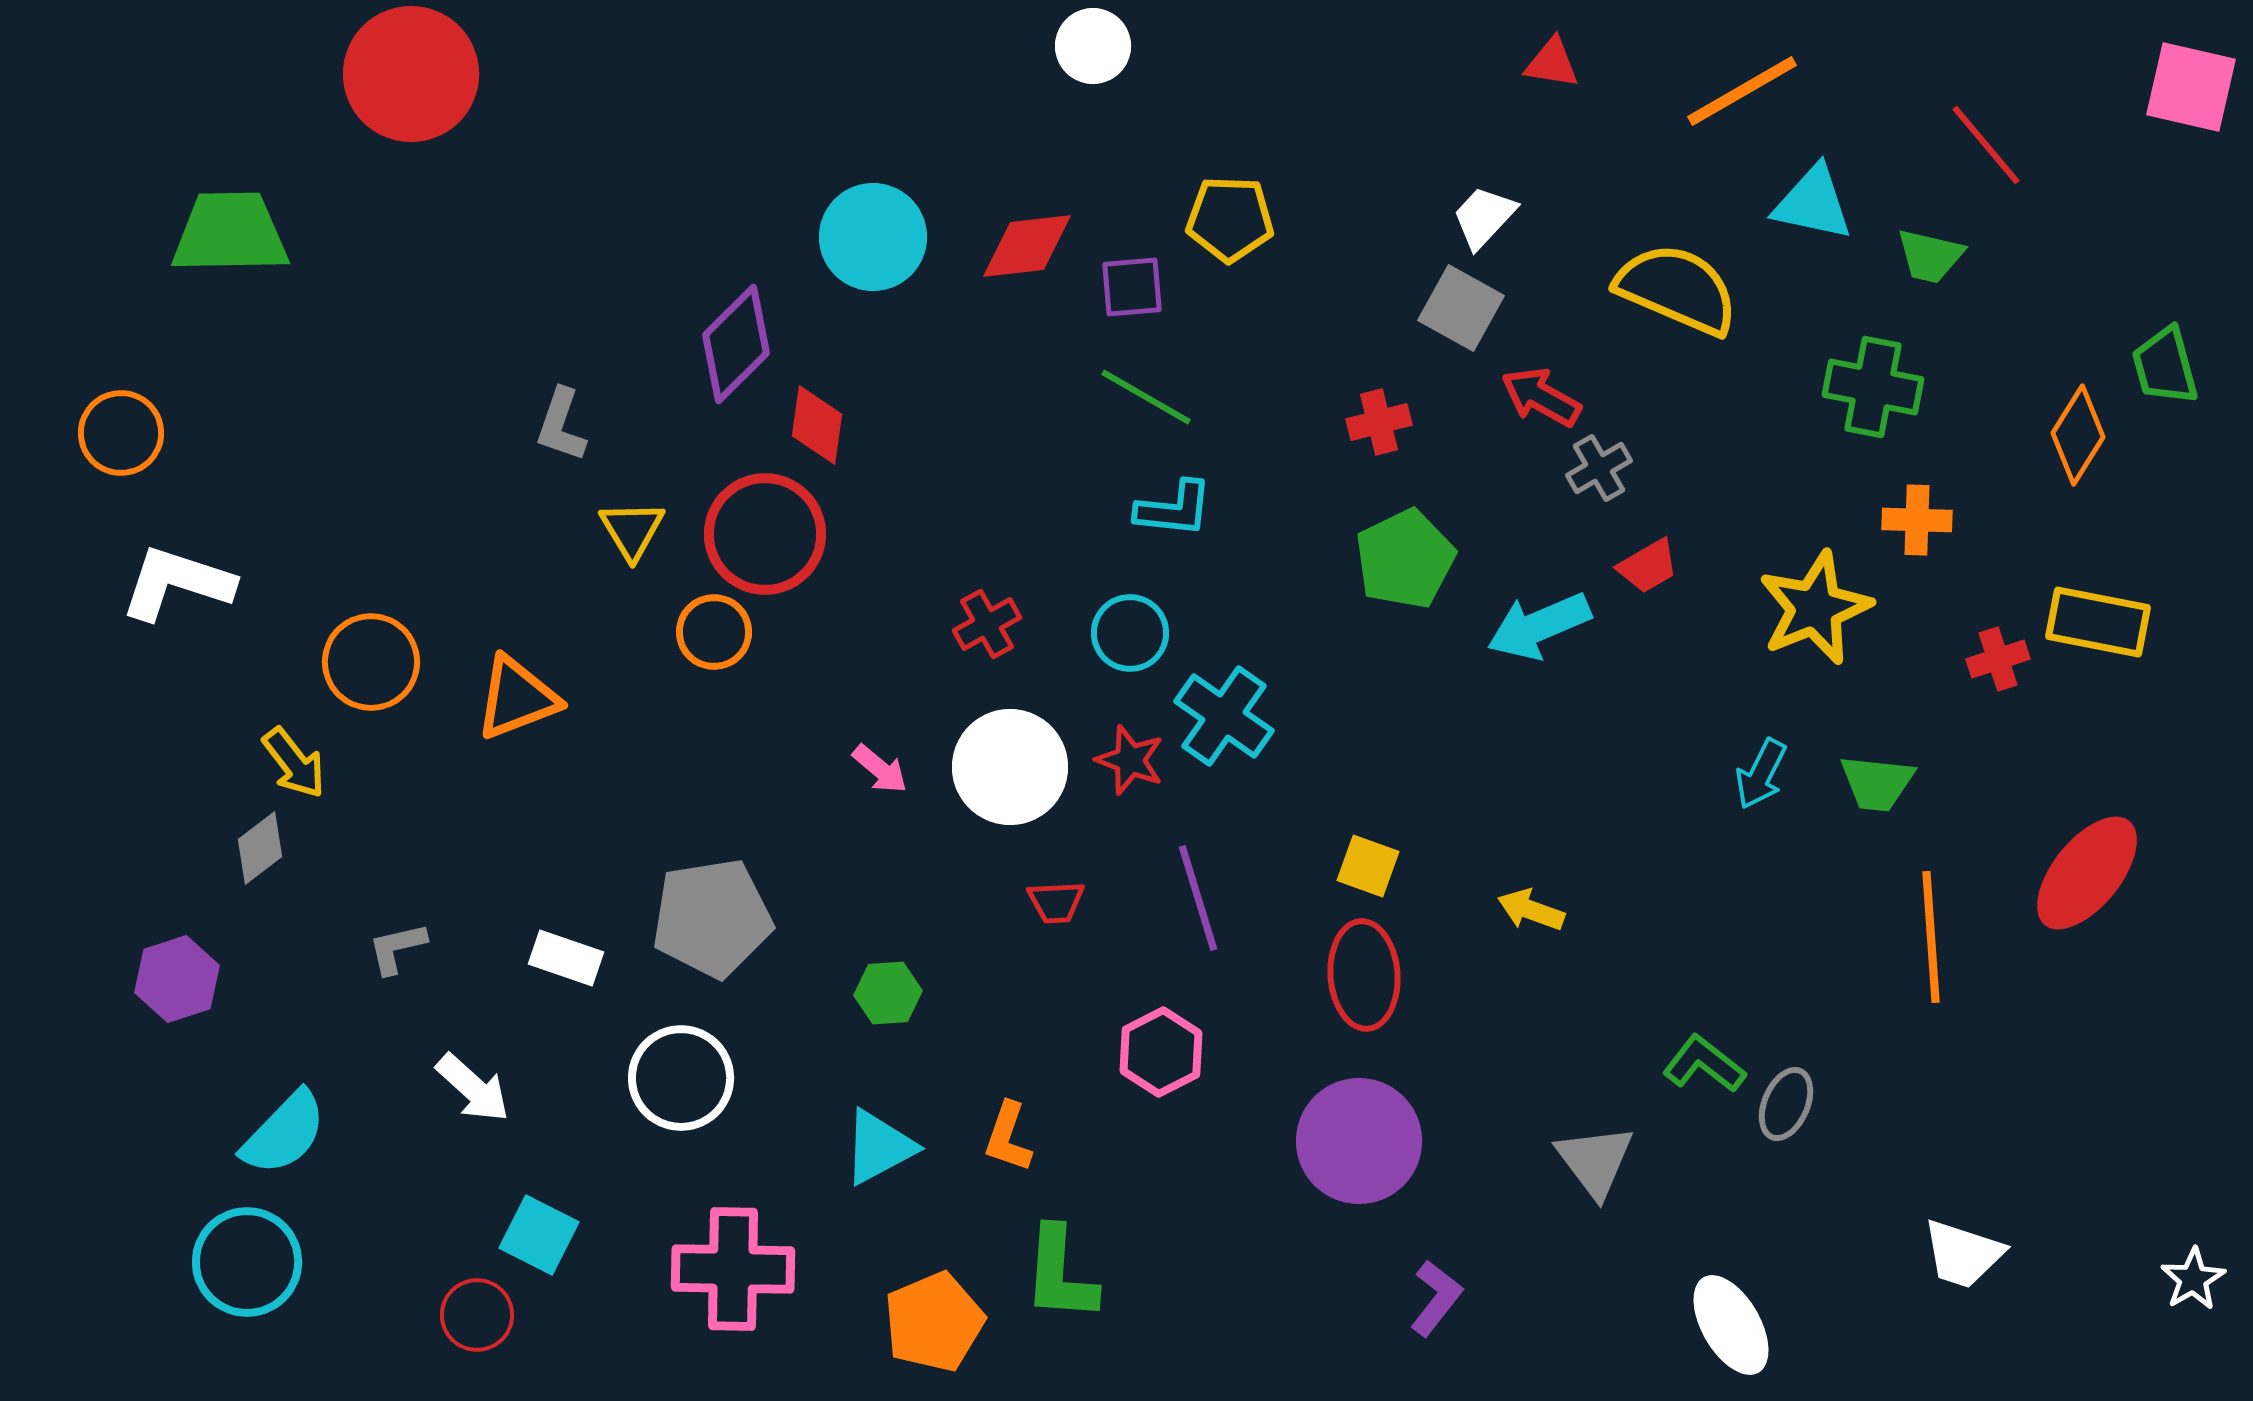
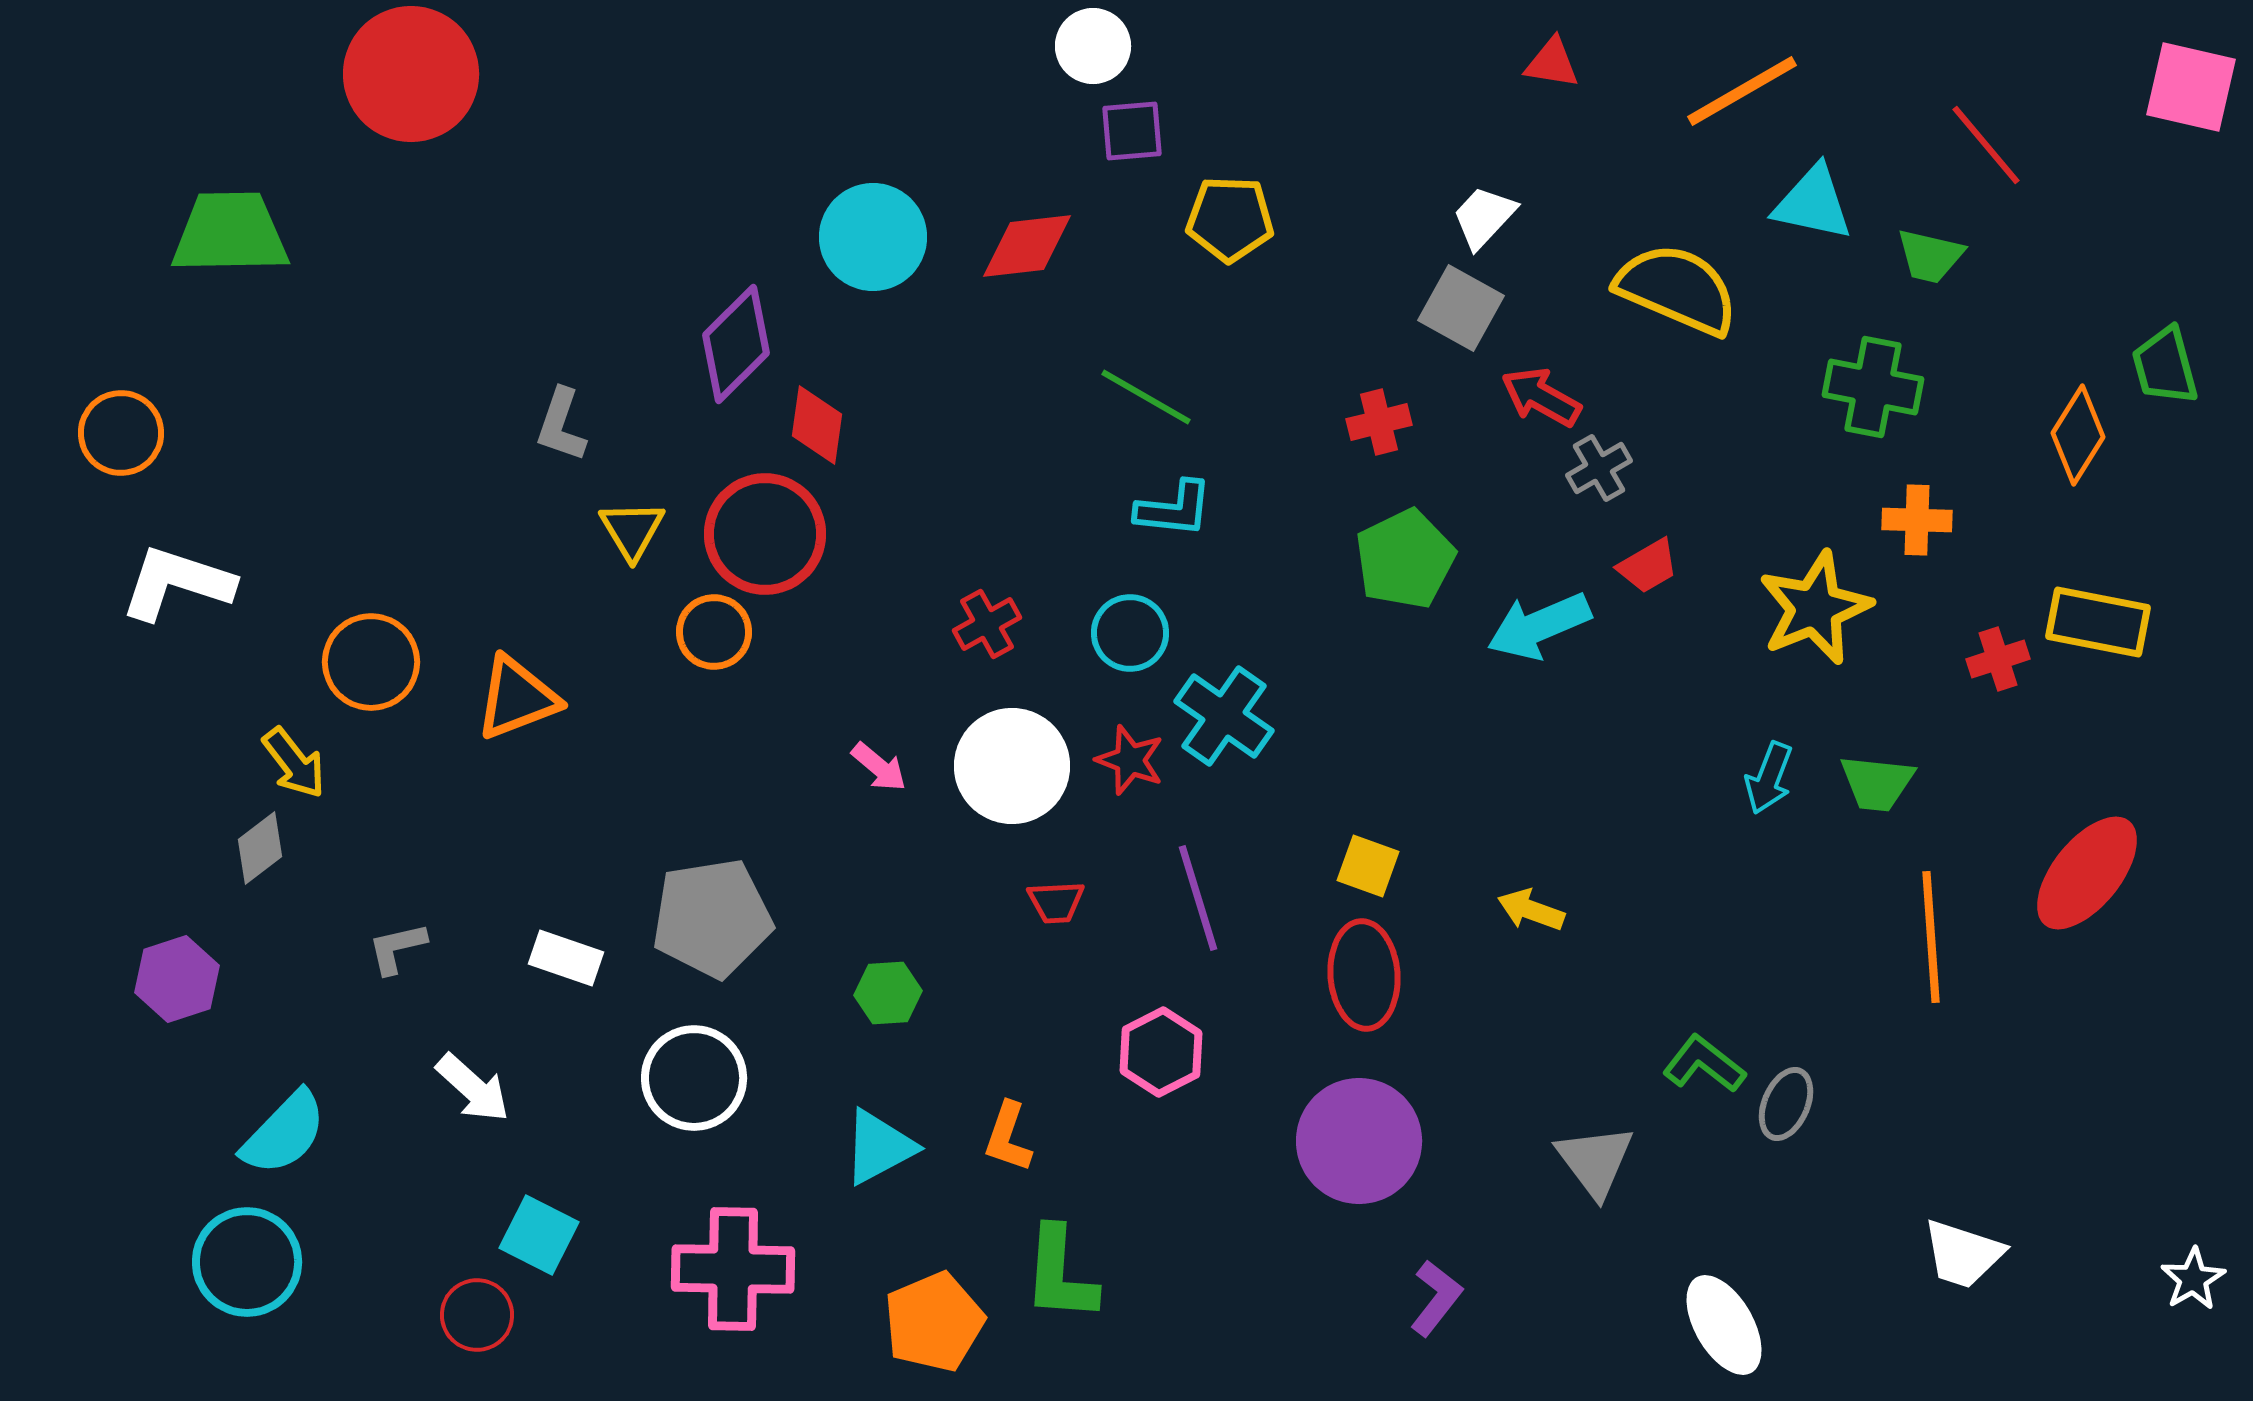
purple square at (1132, 287): moved 156 px up
white circle at (1010, 767): moved 2 px right, 1 px up
pink arrow at (880, 769): moved 1 px left, 2 px up
cyan arrow at (1761, 774): moved 8 px right, 4 px down; rotated 6 degrees counterclockwise
white circle at (681, 1078): moved 13 px right
white ellipse at (1731, 1325): moved 7 px left
